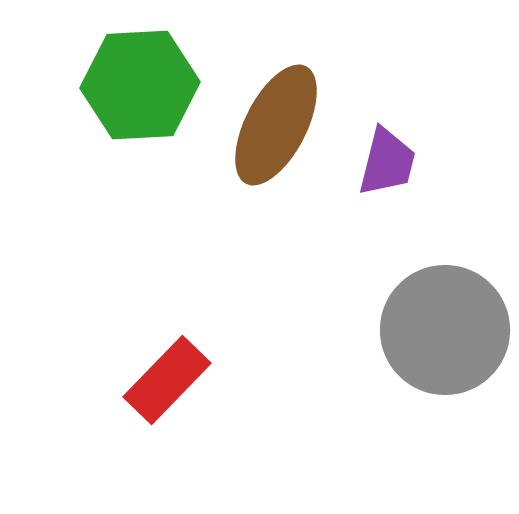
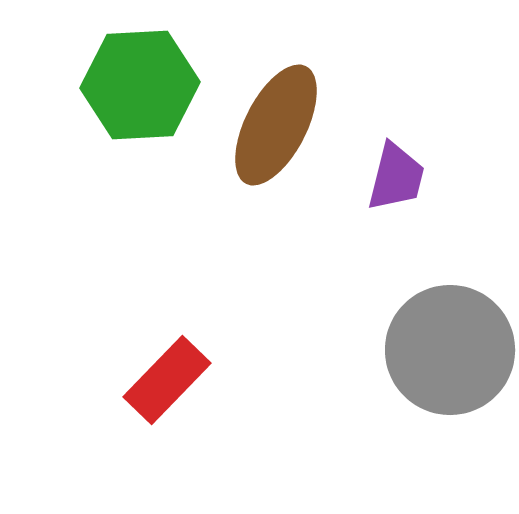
purple trapezoid: moved 9 px right, 15 px down
gray circle: moved 5 px right, 20 px down
